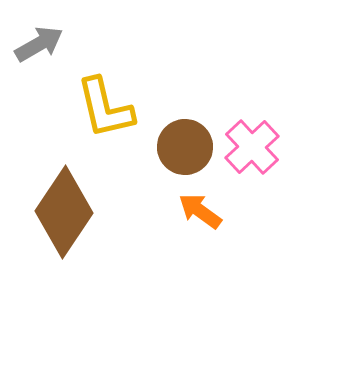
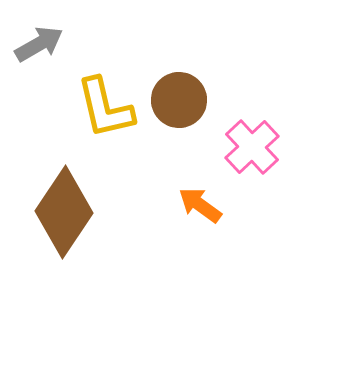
brown circle: moved 6 px left, 47 px up
orange arrow: moved 6 px up
